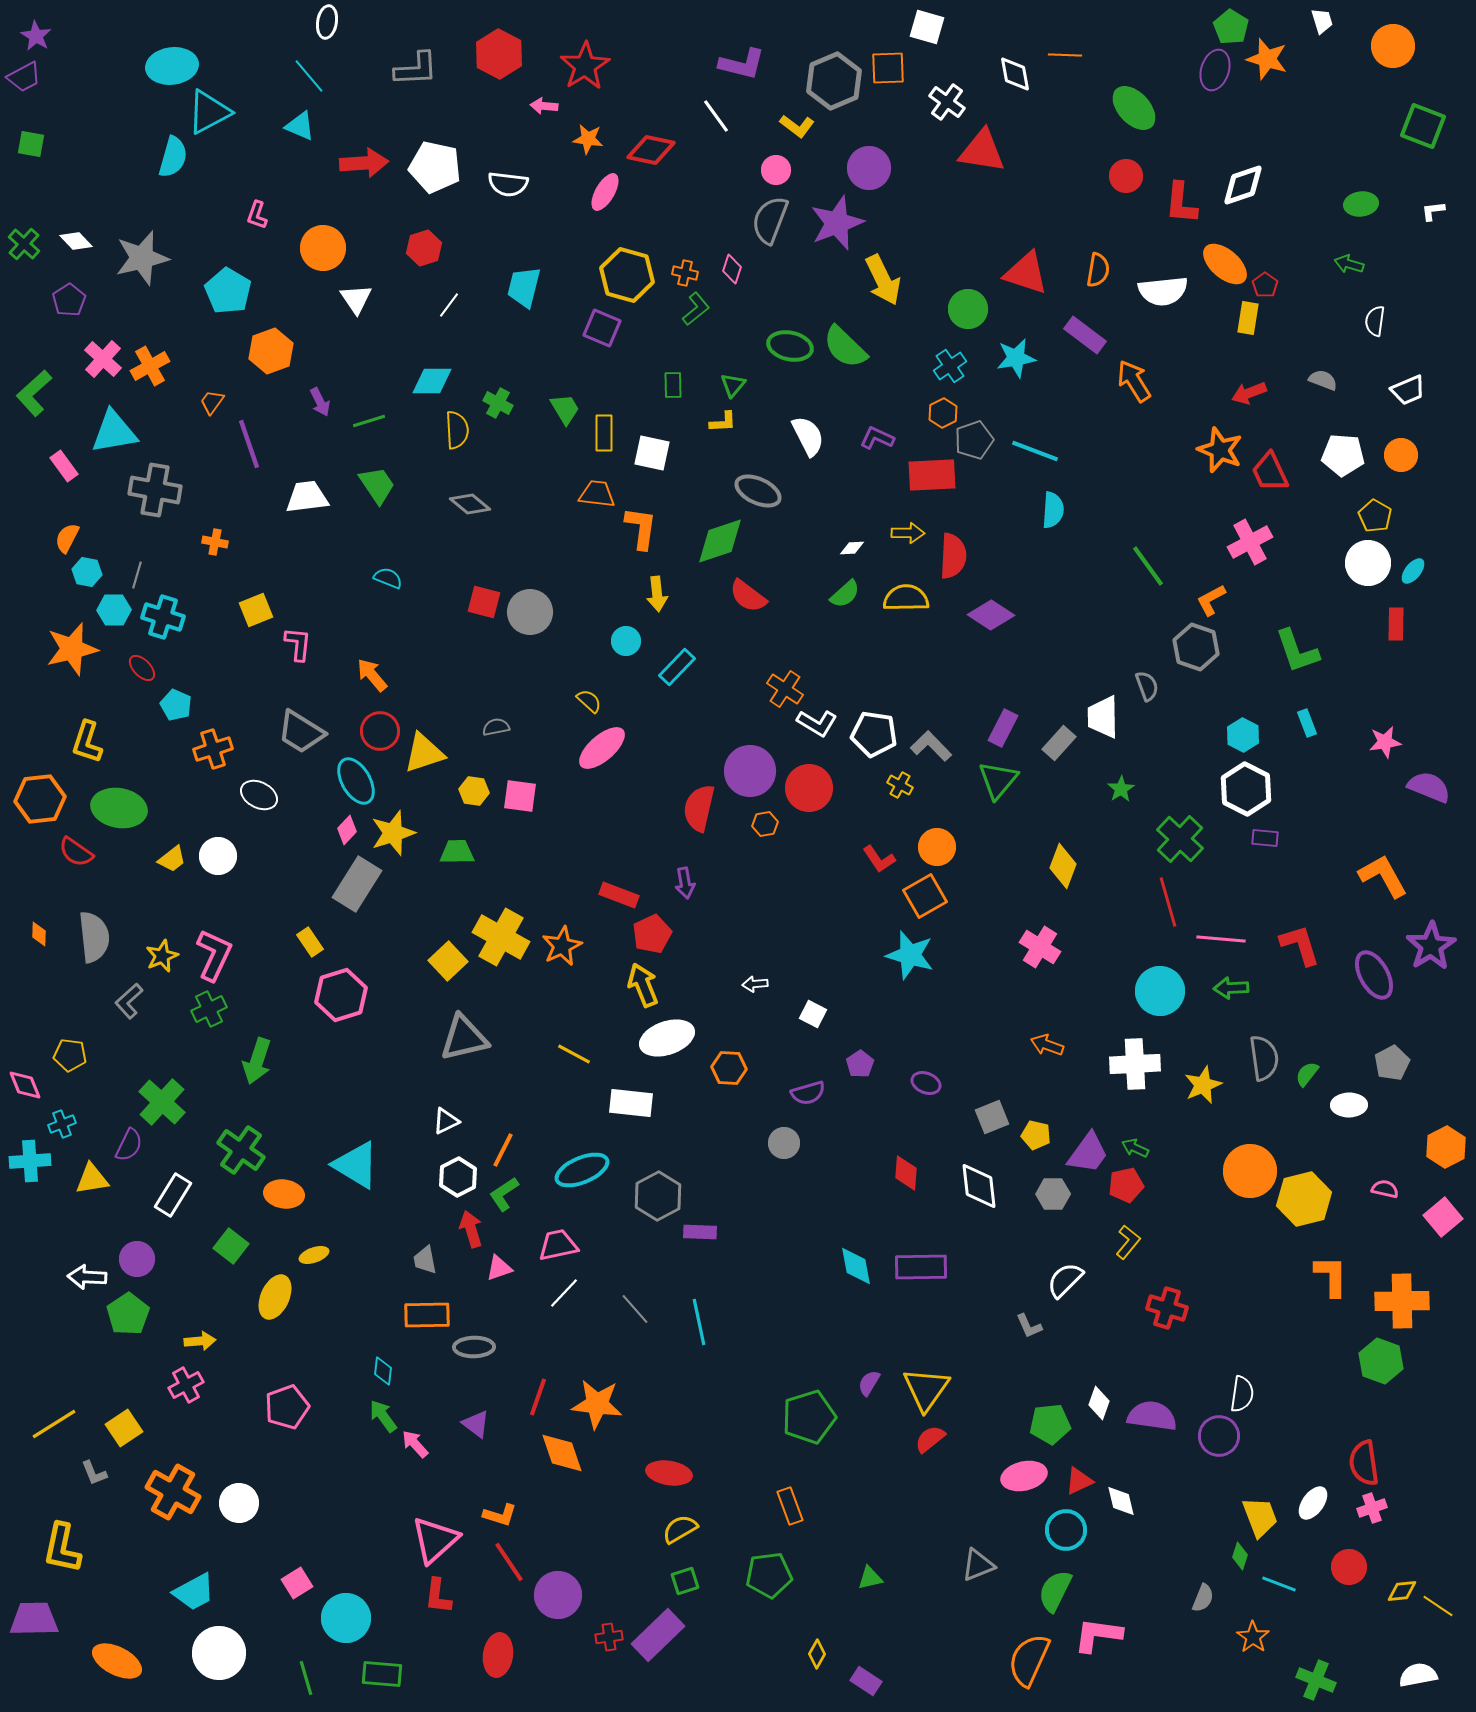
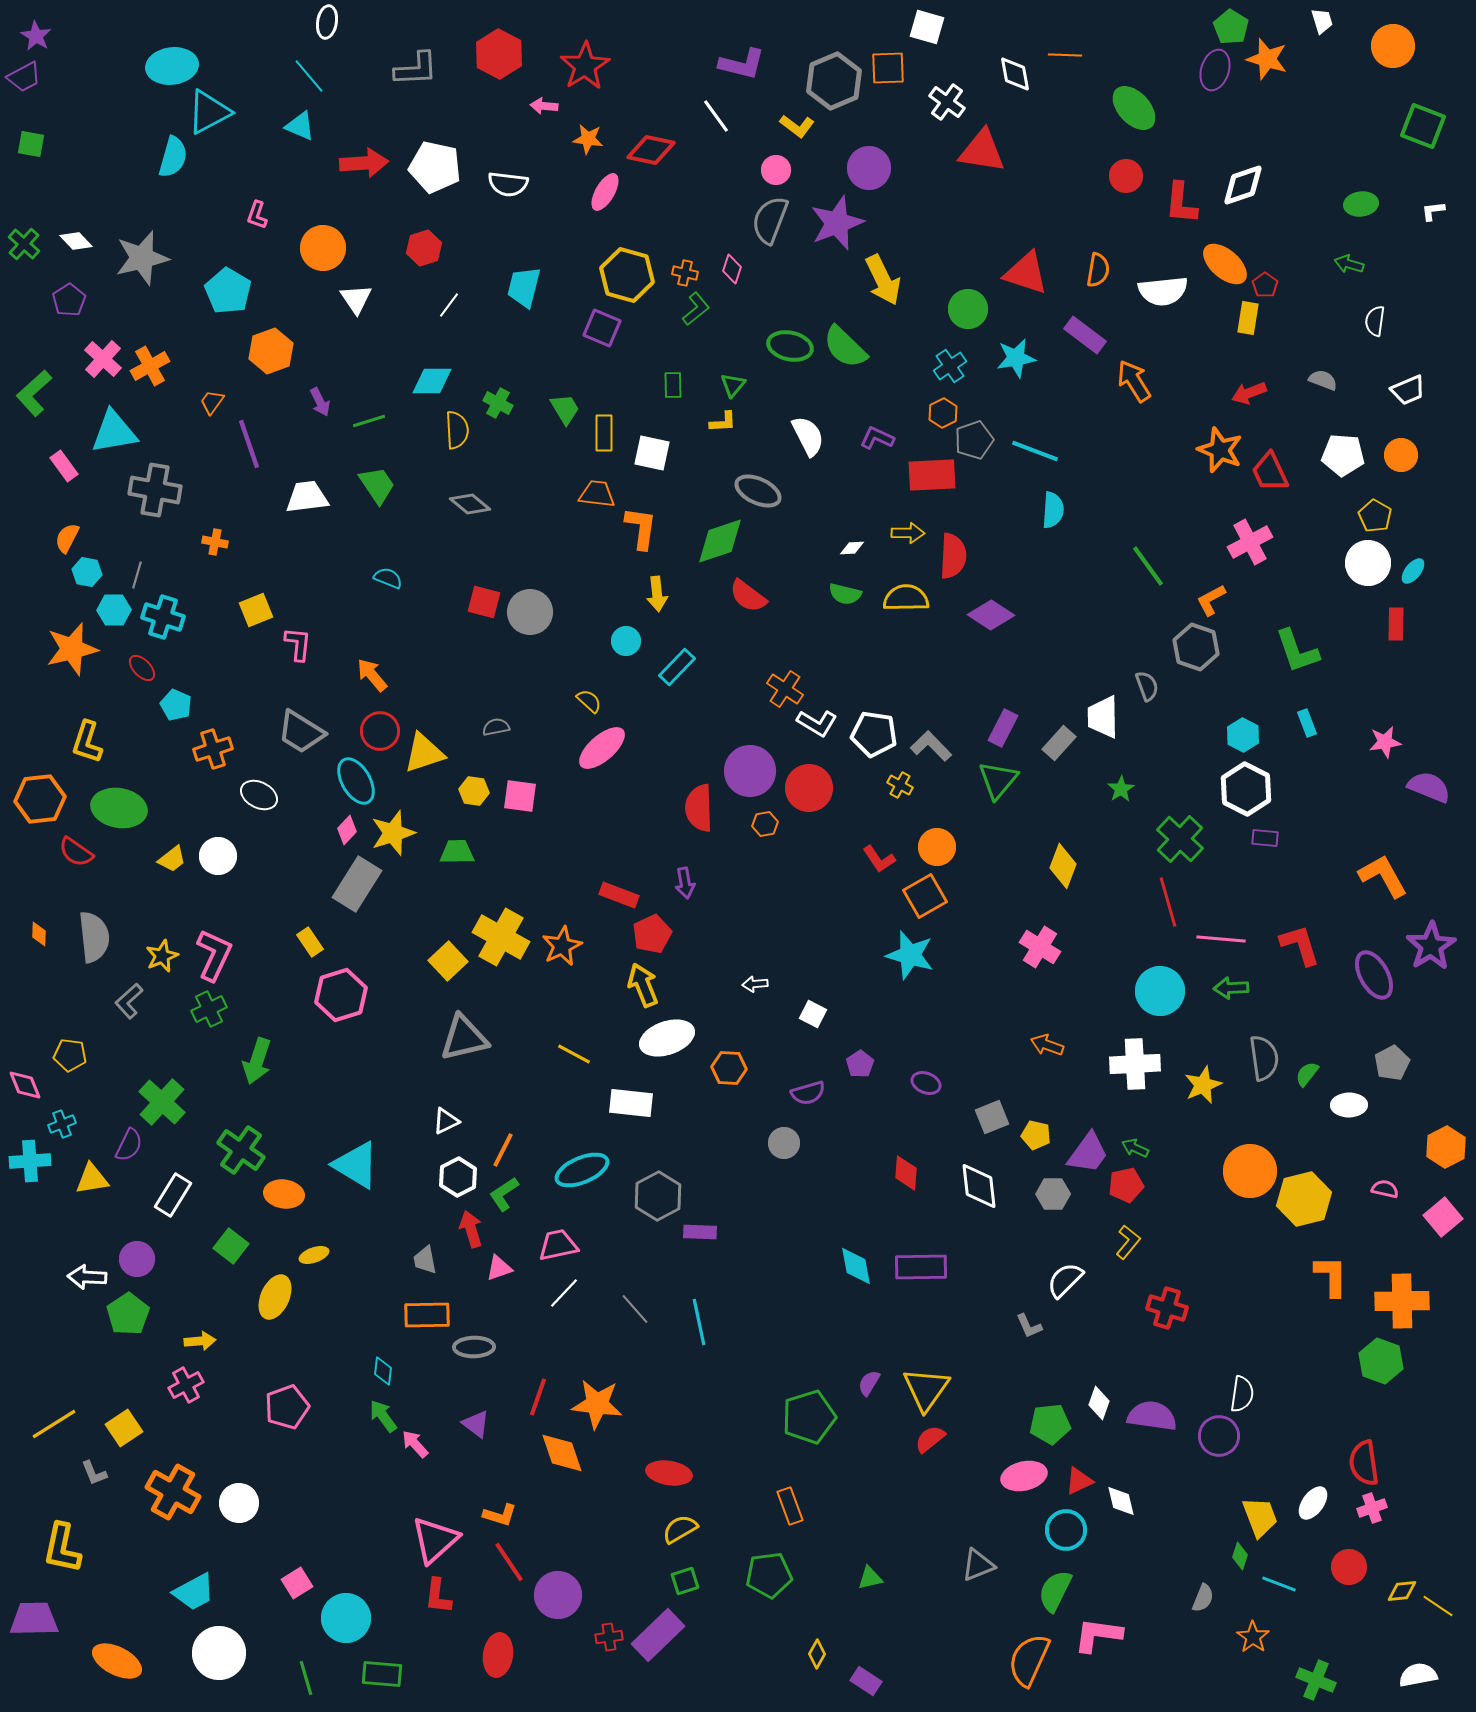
green semicircle at (845, 594): rotated 56 degrees clockwise
red semicircle at (699, 808): rotated 15 degrees counterclockwise
